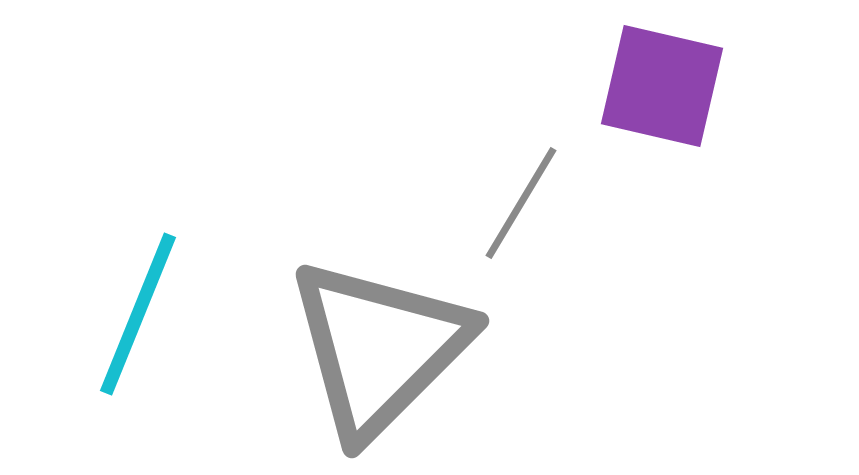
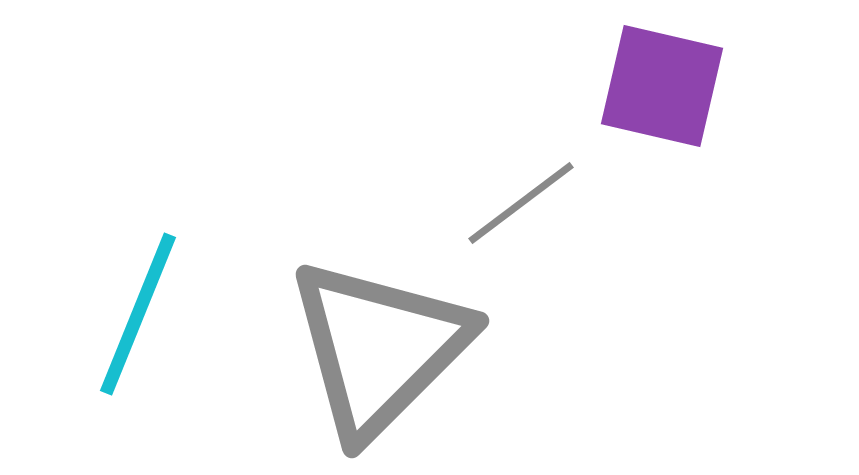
gray line: rotated 22 degrees clockwise
